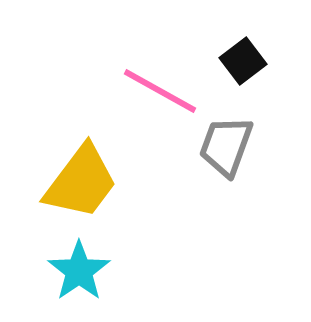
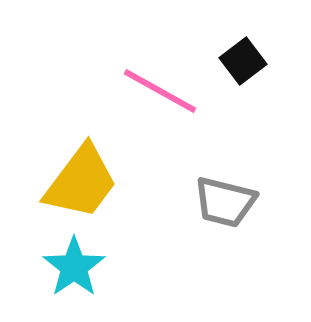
gray trapezoid: moved 1 px left, 56 px down; rotated 96 degrees counterclockwise
cyan star: moved 5 px left, 4 px up
